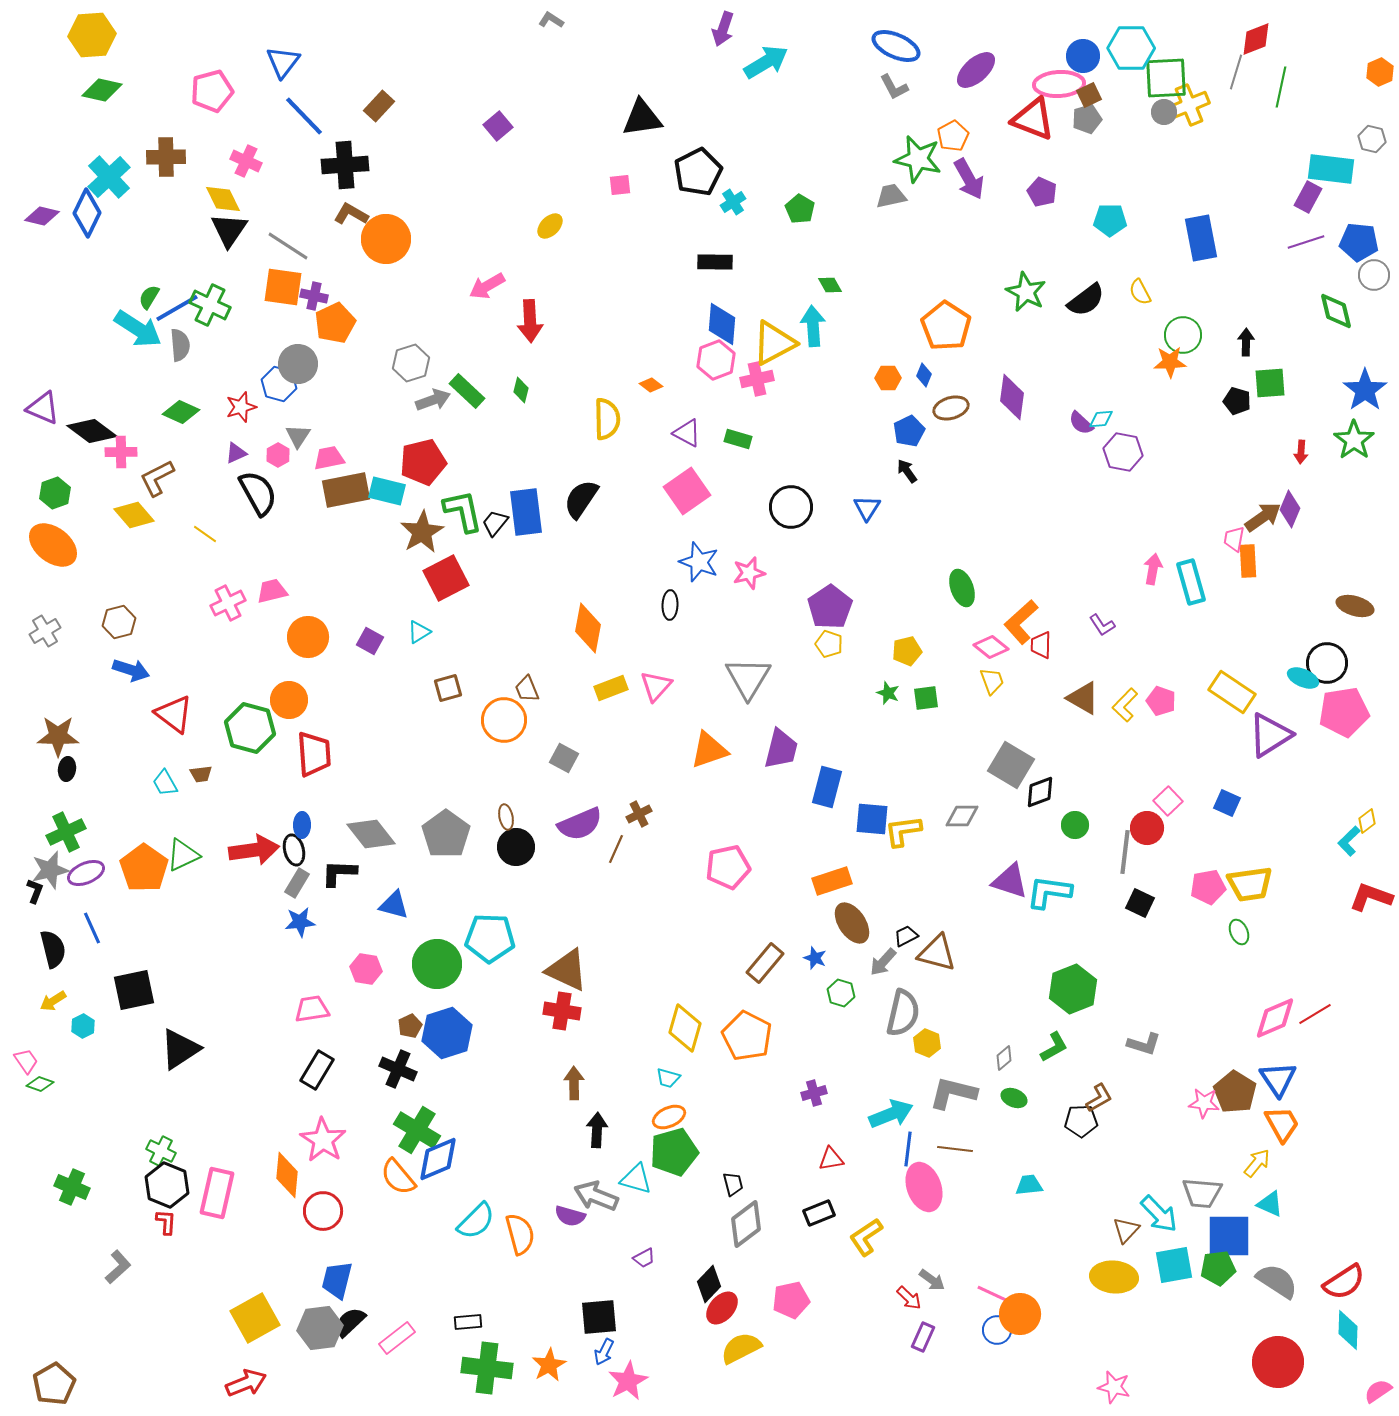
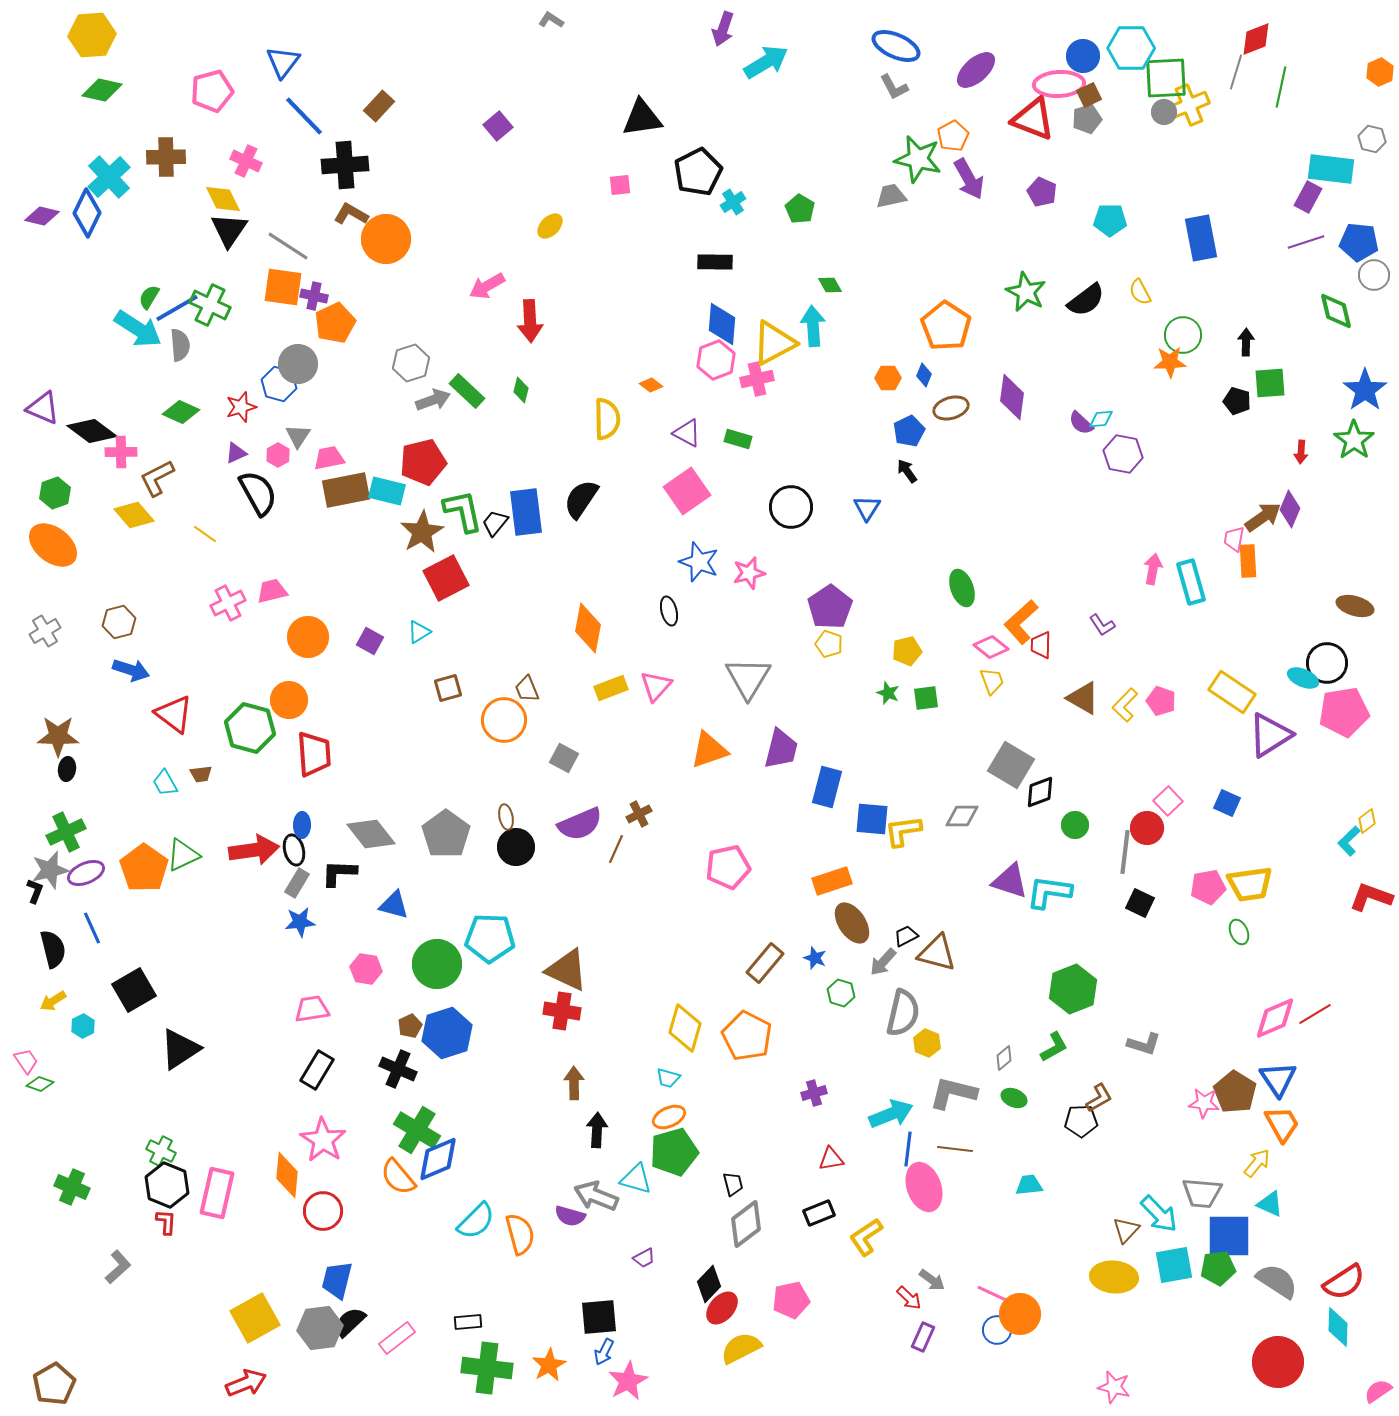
purple hexagon at (1123, 452): moved 2 px down
black ellipse at (670, 605): moved 1 px left, 6 px down; rotated 16 degrees counterclockwise
black square at (134, 990): rotated 18 degrees counterclockwise
cyan diamond at (1348, 1330): moved 10 px left, 3 px up
